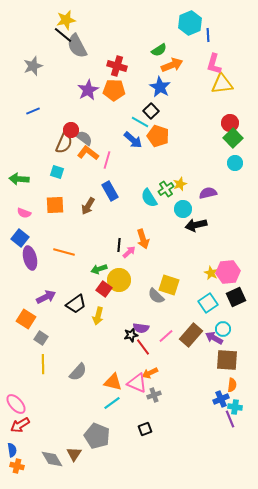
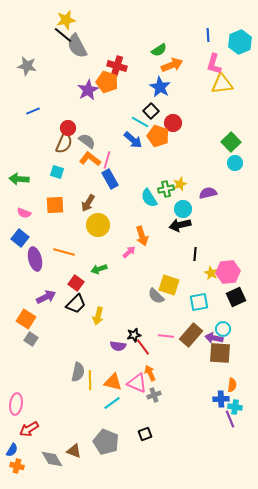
cyan hexagon at (190, 23): moved 50 px right, 19 px down
gray star at (33, 66): moved 6 px left; rotated 30 degrees clockwise
orange pentagon at (114, 90): moved 7 px left, 8 px up; rotated 15 degrees clockwise
red circle at (230, 123): moved 57 px left
red circle at (71, 130): moved 3 px left, 2 px up
gray semicircle at (84, 138): moved 3 px right, 3 px down
green square at (233, 138): moved 2 px left, 4 px down
orange L-shape at (88, 153): moved 2 px right, 6 px down
green cross at (166, 189): rotated 21 degrees clockwise
blue rectangle at (110, 191): moved 12 px up
brown arrow at (88, 206): moved 3 px up
black arrow at (196, 225): moved 16 px left
orange arrow at (143, 239): moved 1 px left, 3 px up
black line at (119, 245): moved 76 px right, 9 px down
purple ellipse at (30, 258): moved 5 px right, 1 px down
yellow circle at (119, 280): moved 21 px left, 55 px up
red square at (104, 289): moved 28 px left, 6 px up
cyan square at (208, 303): moved 9 px left, 1 px up; rotated 24 degrees clockwise
black trapezoid at (76, 304): rotated 10 degrees counterclockwise
purple semicircle at (141, 328): moved 23 px left, 18 px down
black star at (131, 335): moved 3 px right
pink line at (166, 336): rotated 49 degrees clockwise
gray square at (41, 338): moved 10 px left, 1 px down
purple arrow at (214, 338): rotated 18 degrees counterclockwise
brown square at (227, 360): moved 7 px left, 7 px up
yellow line at (43, 364): moved 47 px right, 16 px down
gray semicircle at (78, 372): rotated 30 degrees counterclockwise
orange arrow at (150, 373): rotated 91 degrees clockwise
blue cross at (221, 399): rotated 21 degrees clockwise
pink ellipse at (16, 404): rotated 50 degrees clockwise
red arrow at (20, 425): moved 9 px right, 4 px down
black square at (145, 429): moved 5 px down
gray pentagon at (97, 436): moved 9 px right, 6 px down
blue semicircle at (12, 450): rotated 40 degrees clockwise
brown triangle at (74, 454): moved 3 px up; rotated 42 degrees counterclockwise
